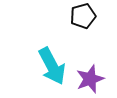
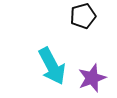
purple star: moved 2 px right, 1 px up
